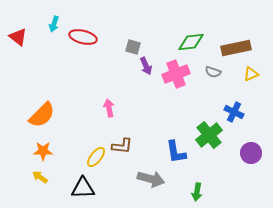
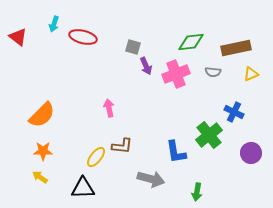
gray semicircle: rotated 14 degrees counterclockwise
